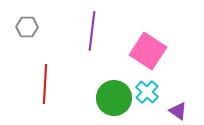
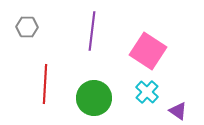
green circle: moved 20 px left
